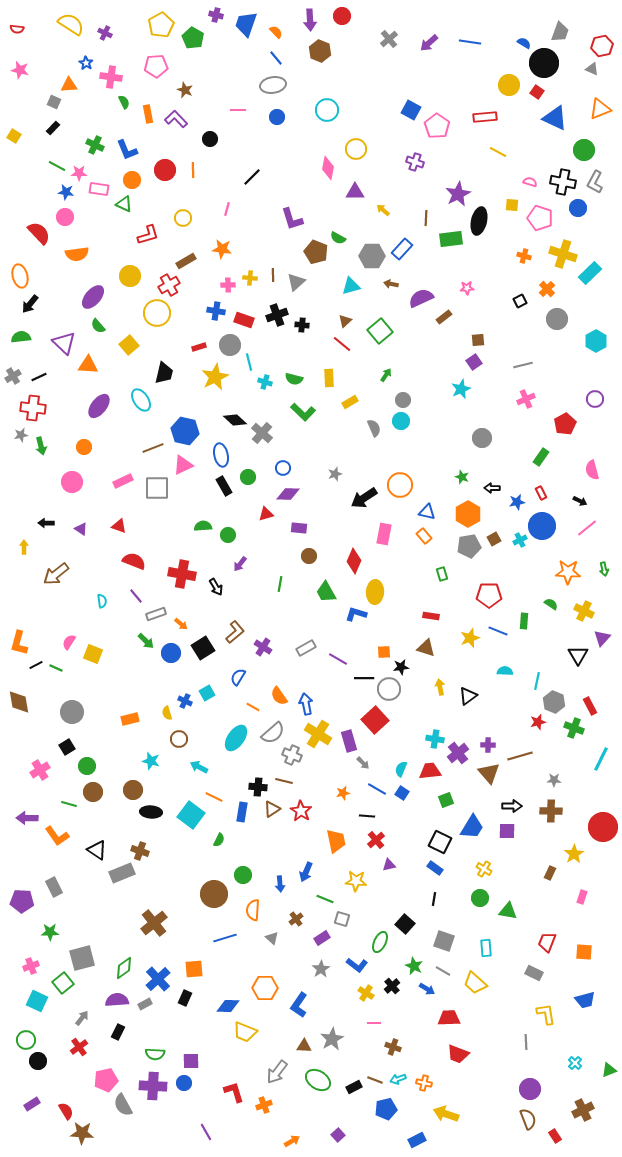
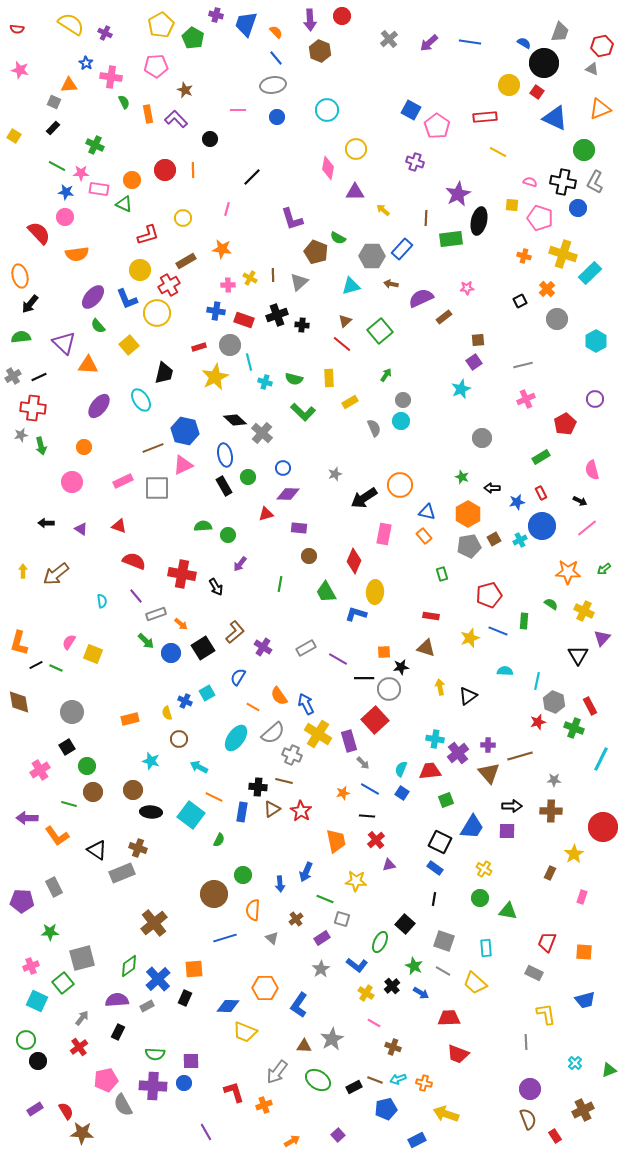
blue L-shape at (127, 150): moved 149 px down
pink star at (79, 173): moved 2 px right
yellow circle at (130, 276): moved 10 px right, 6 px up
yellow cross at (250, 278): rotated 24 degrees clockwise
gray triangle at (296, 282): moved 3 px right
blue ellipse at (221, 455): moved 4 px right
green rectangle at (541, 457): rotated 24 degrees clockwise
yellow arrow at (24, 547): moved 1 px left, 24 px down
green arrow at (604, 569): rotated 64 degrees clockwise
red pentagon at (489, 595): rotated 15 degrees counterclockwise
blue arrow at (306, 704): rotated 15 degrees counterclockwise
blue line at (377, 789): moved 7 px left
brown cross at (140, 851): moved 2 px left, 3 px up
green diamond at (124, 968): moved 5 px right, 2 px up
blue arrow at (427, 989): moved 6 px left, 4 px down
gray rectangle at (145, 1004): moved 2 px right, 2 px down
pink line at (374, 1023): rotated 32 degrees clockwise
purple rectangle at (32, 1104): moved 3 px right, 5 px down
